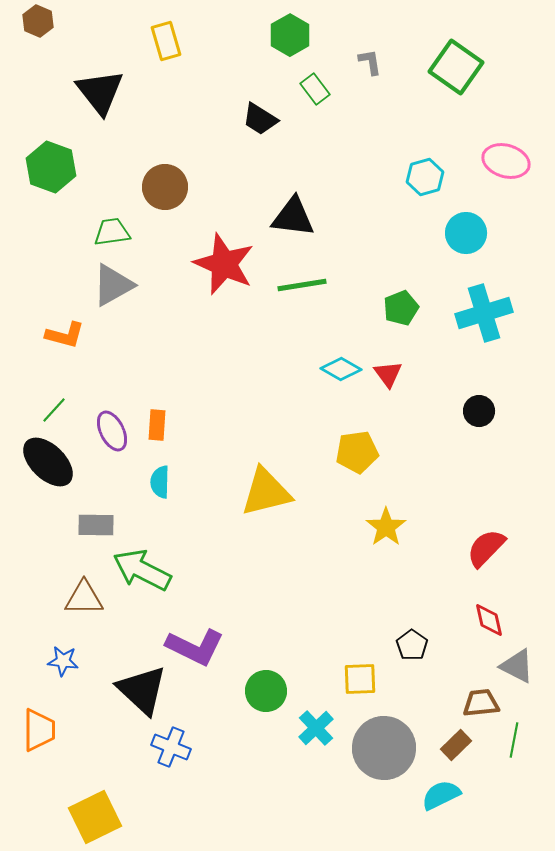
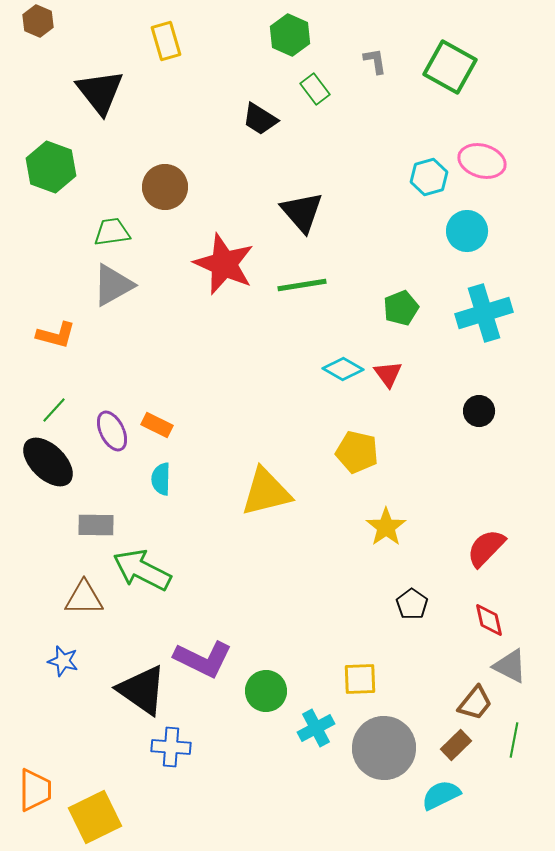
green hexagon at (290, 35): rotated 6 degrees counterclockwise
gray L-shape at (370, 62): moved 5 px right, 1 px up
green square at (456, 67): moved 6 px left; rotated 6 degrees counterclockwise
pink ellipse at (506, 161): moved 24 px left
cyan hexagon at (425, 177): moved 4 px right
black triangle at (293, 217): moved 9 px right, 5 px up; rotated 42 degrees clockwise
cyan circle at (466, 233): moved 1 px right, 2 px up
orange L-shape at (65, 335): moved 9 px left
cyan diamond at (341, 369): moved 2 px right
orange rectangle at (157, 425): rotated 68 degrees counterclockwise
yellow pentagon at (357, 452): rotated 21 degrees clockwise
cyan semicircle at (160, 482): moved 1 px right, 3 px up
black pentagon at (412, 645): moved 41 px up
purple L-shape at (195, 647): moved 8 px right, 12 px down
blue star at (63, 661): rotated 8 degrees clockwise
gray triangle at (517, 666): moved 7 px left
black triangle at (142, 690): rotated 8 degrees counterclockwise
brown trapezoid at (481, 703): moved 6 px left; rotated 135 degrees clockwise
cyan cross at (316, 728): rotated 15 degrees clockwise
orange trapezoid at (39, 730): moved 4 px left, 60 px down
blue cross at (171, 747): rotated 18 degrees counterclockwise
